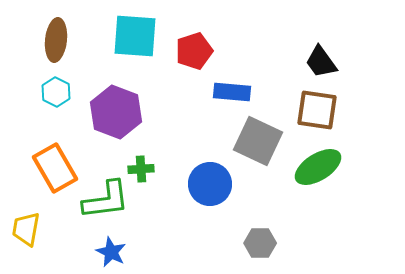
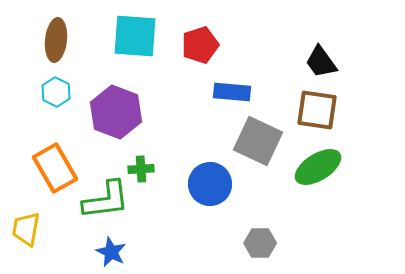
red pentagon: moved 6 px right, 6 px up
